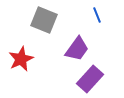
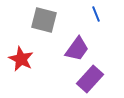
blue line: moved 1 px left, 1 px up
gray square: rotated 8 degrees counterclockwise
red star: rotated 20 degrees counterclockwise
